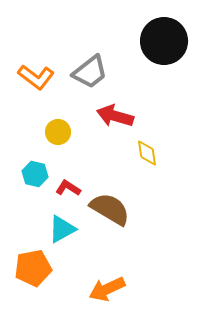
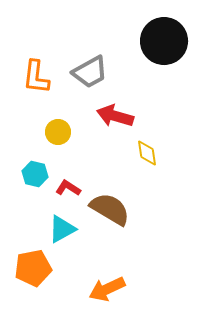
gray trapezoid: rotated 9 degrees clockwise
orange L-shape: rotated 60 degrees clockwise
